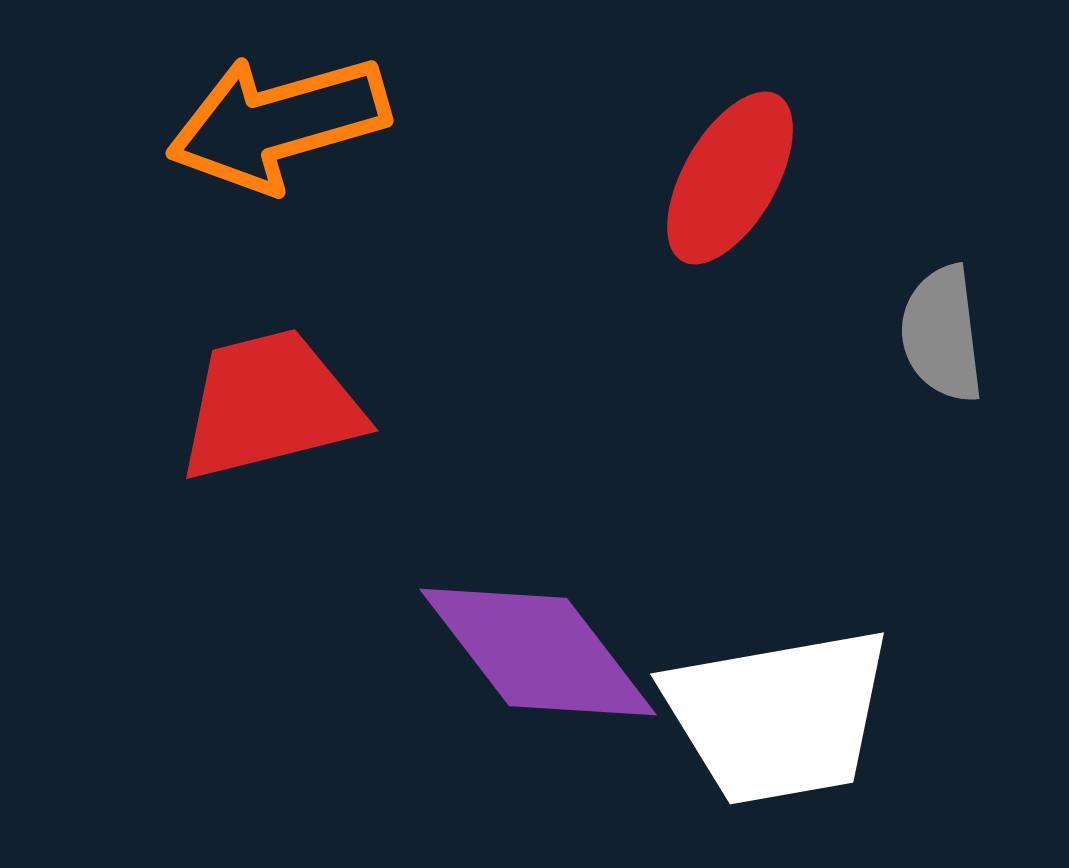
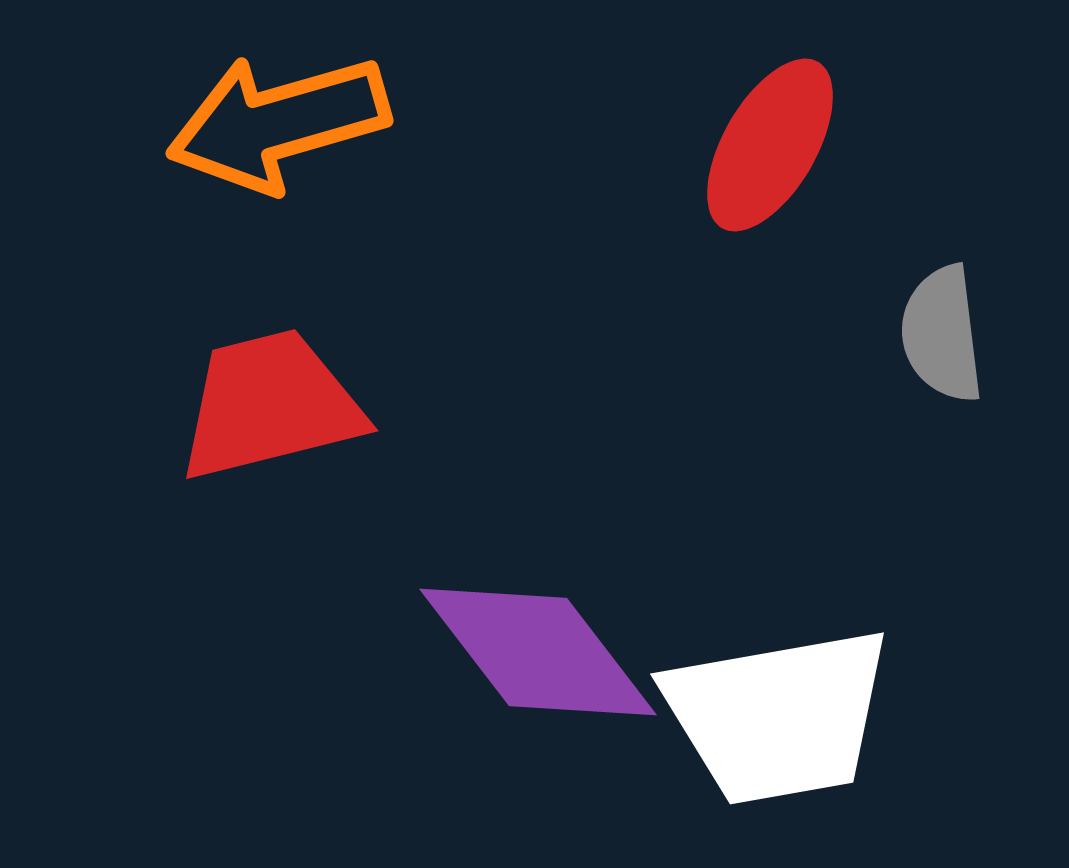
red ellipse: moved 40 px right, 33 px up
